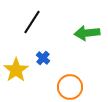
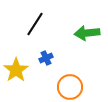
black line: moved 3 px right, 2 px down
blue cross: moved 3 px right; rotated 24 degrees clockwise
